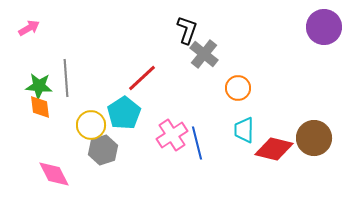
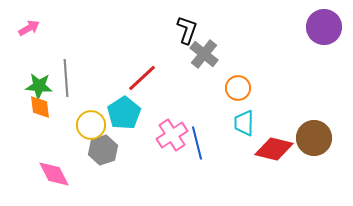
cyan trapezoid: moved 7 px up
